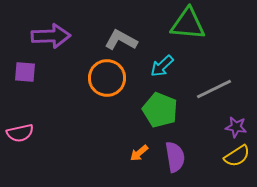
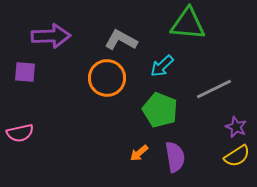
purple star: rotated 15 degrees clockwise
